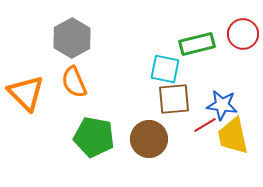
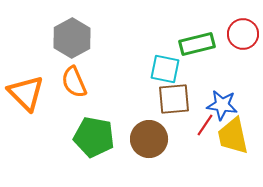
red line: rotated 25 degrees counterclockwise
